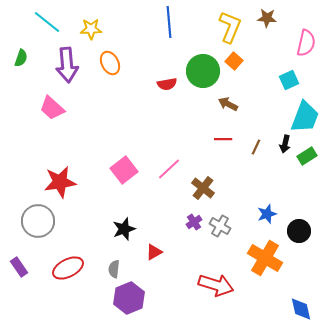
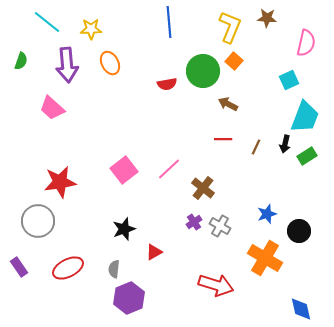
green semicircle: moved 3 px down
